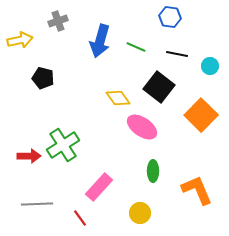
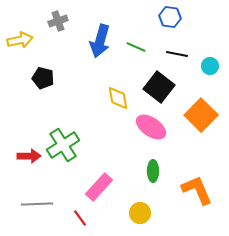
yellow diamond: rotated 25 degrees clockwise
pink ellipse: moved 9 px right
